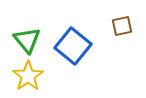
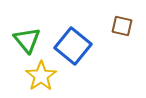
brown square: rotated 25 degrees clockwise
yellow star: moved 13 px right
